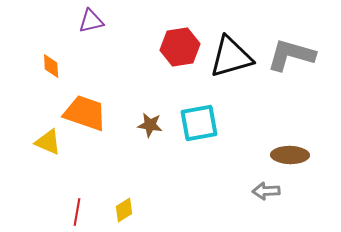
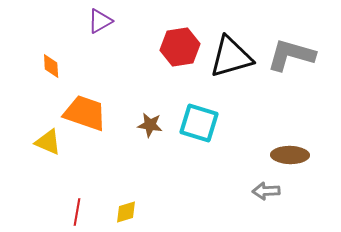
purple triangle: moved 9 px right; rotated 16 degrees counterclockwise
cyan square: rotated 27 degrees clockwise
yellow diamond: moved 2 px right, 2 px down; rotated 15 degrees clockwise
